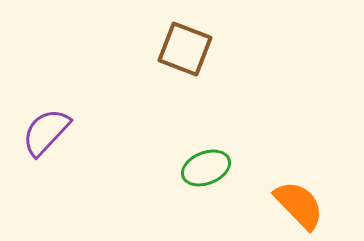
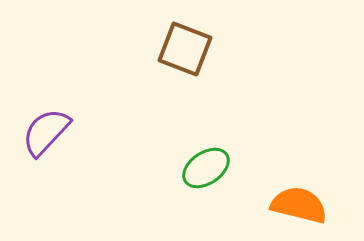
green ellipse: rotated 12 degrees counterclockwise
orange semicircle: rotated 32 degrees counterclockwise
